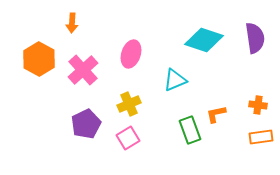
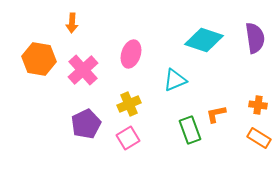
orange hexagon: rotated 20 degrees counterclockwise
orange rectangle: moved 2 px left, 1 px down; rotated 40 degrees clockwise
